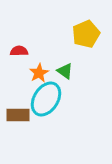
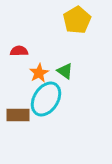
yellow pentagon: moved 9 px left, 14 px up; rotated 8 degrees counterclockwise
